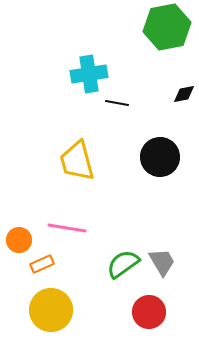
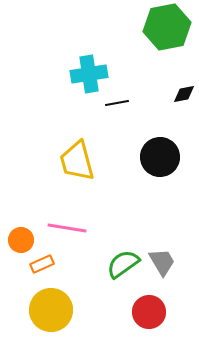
black line: rotated 20 degrees counterclockwise
orange circle: moved 2 px right
